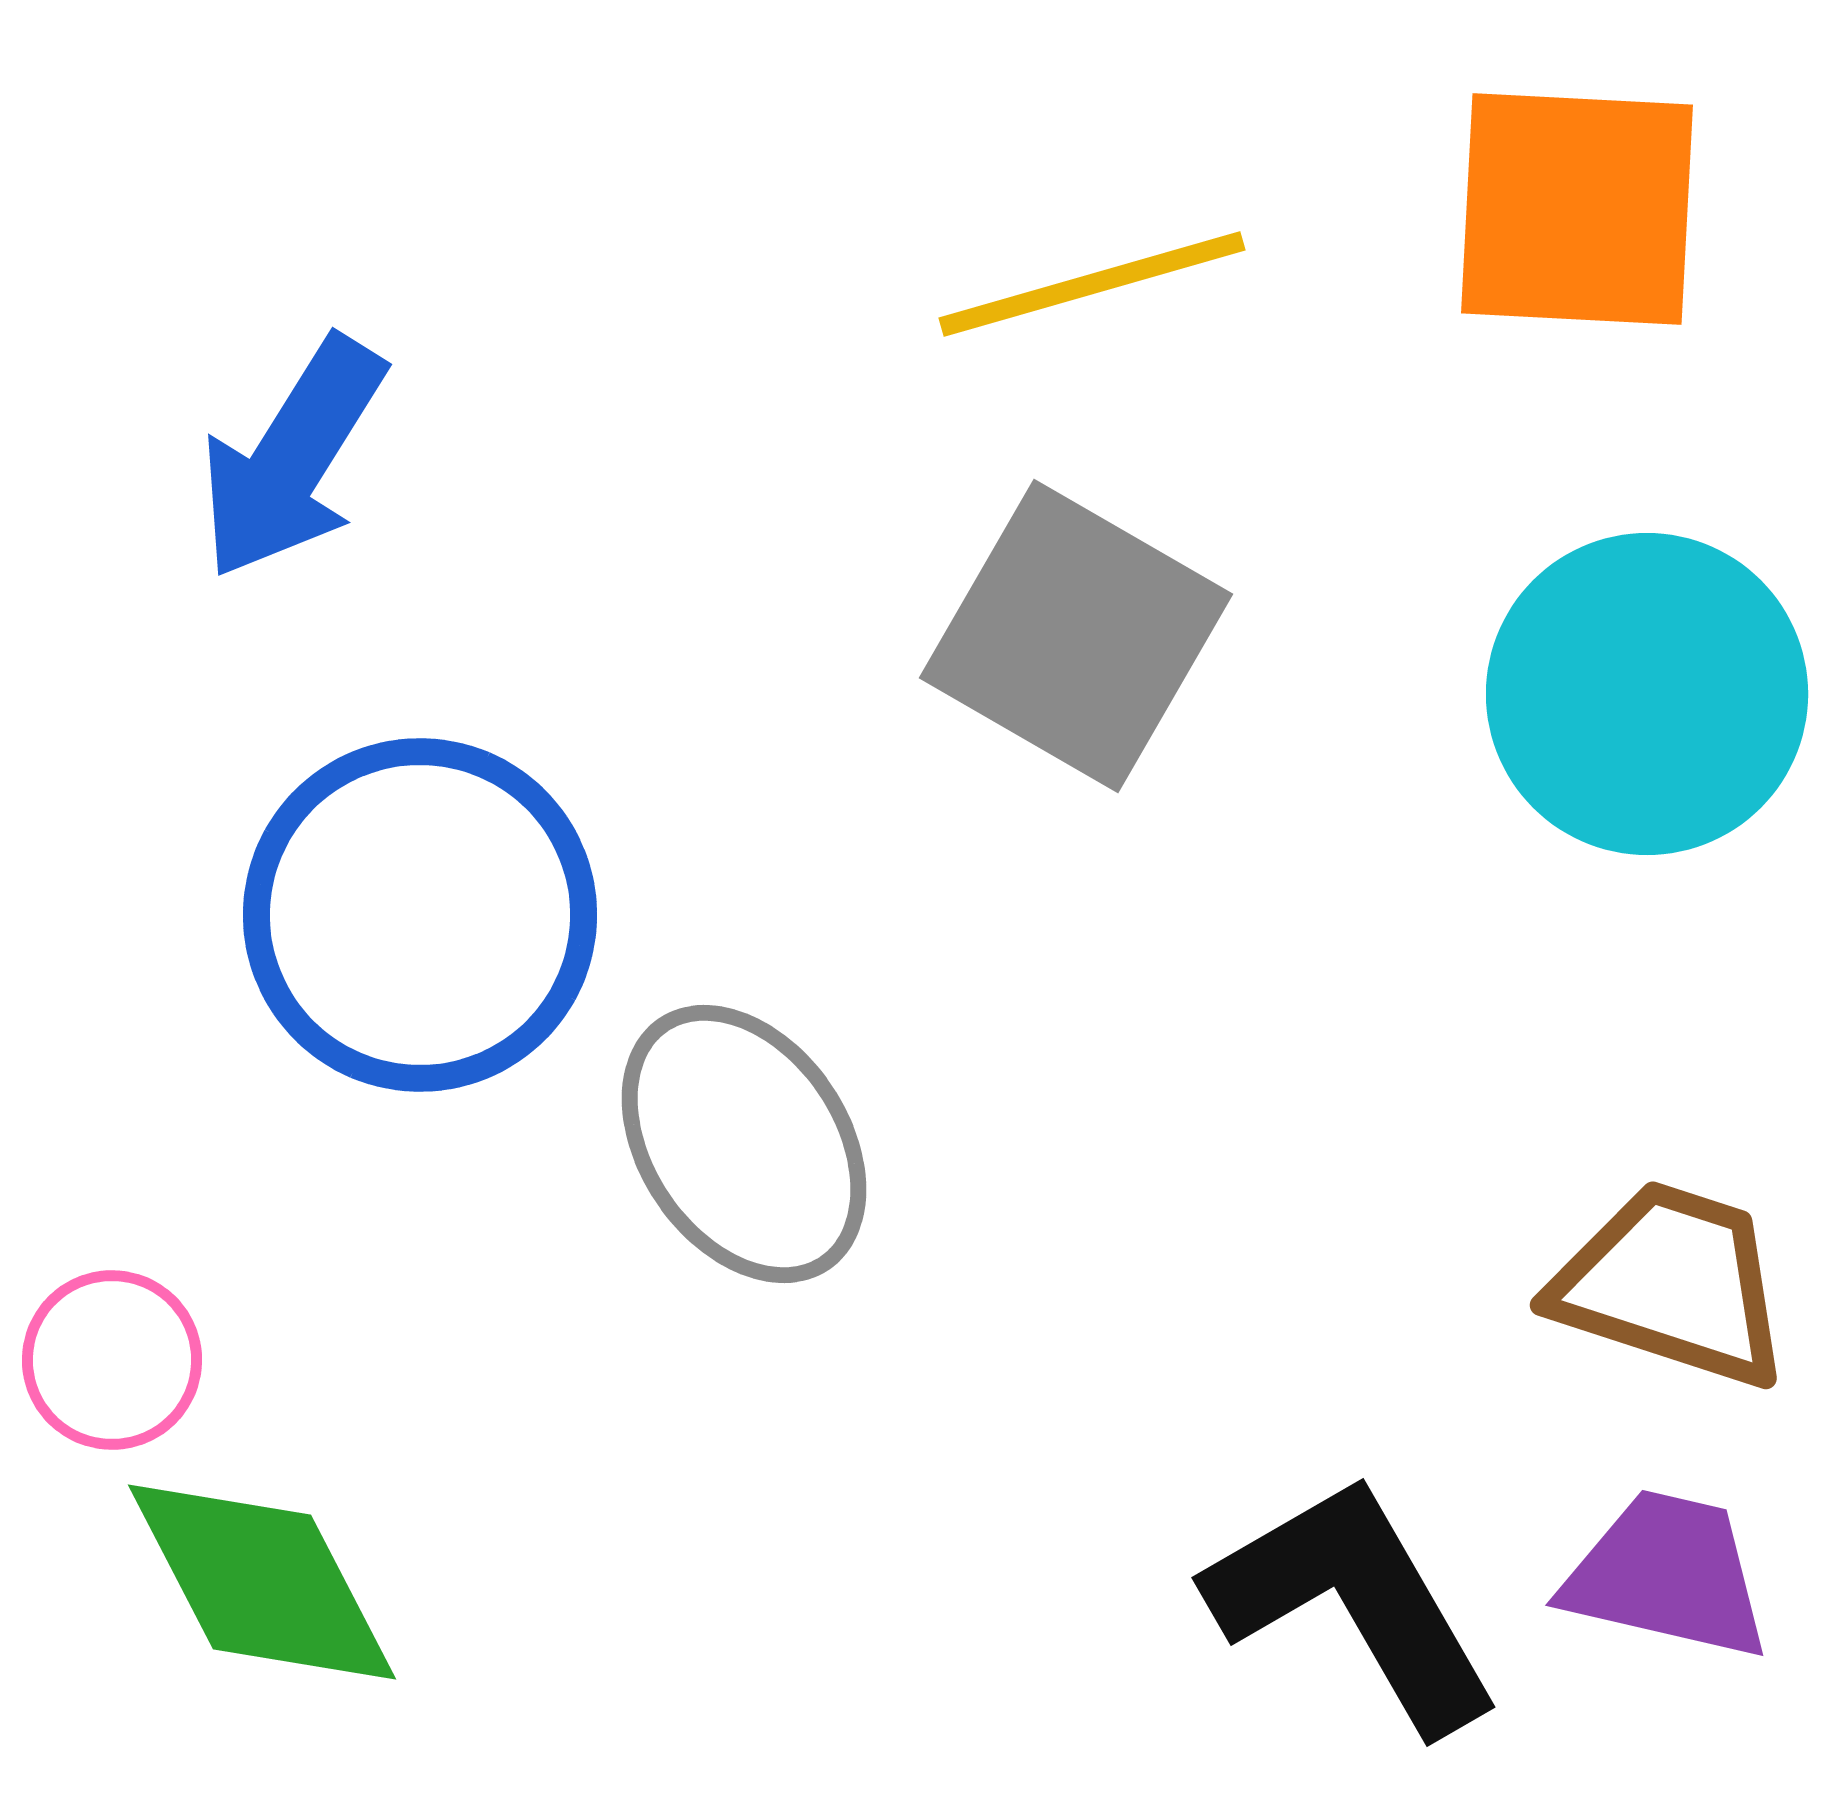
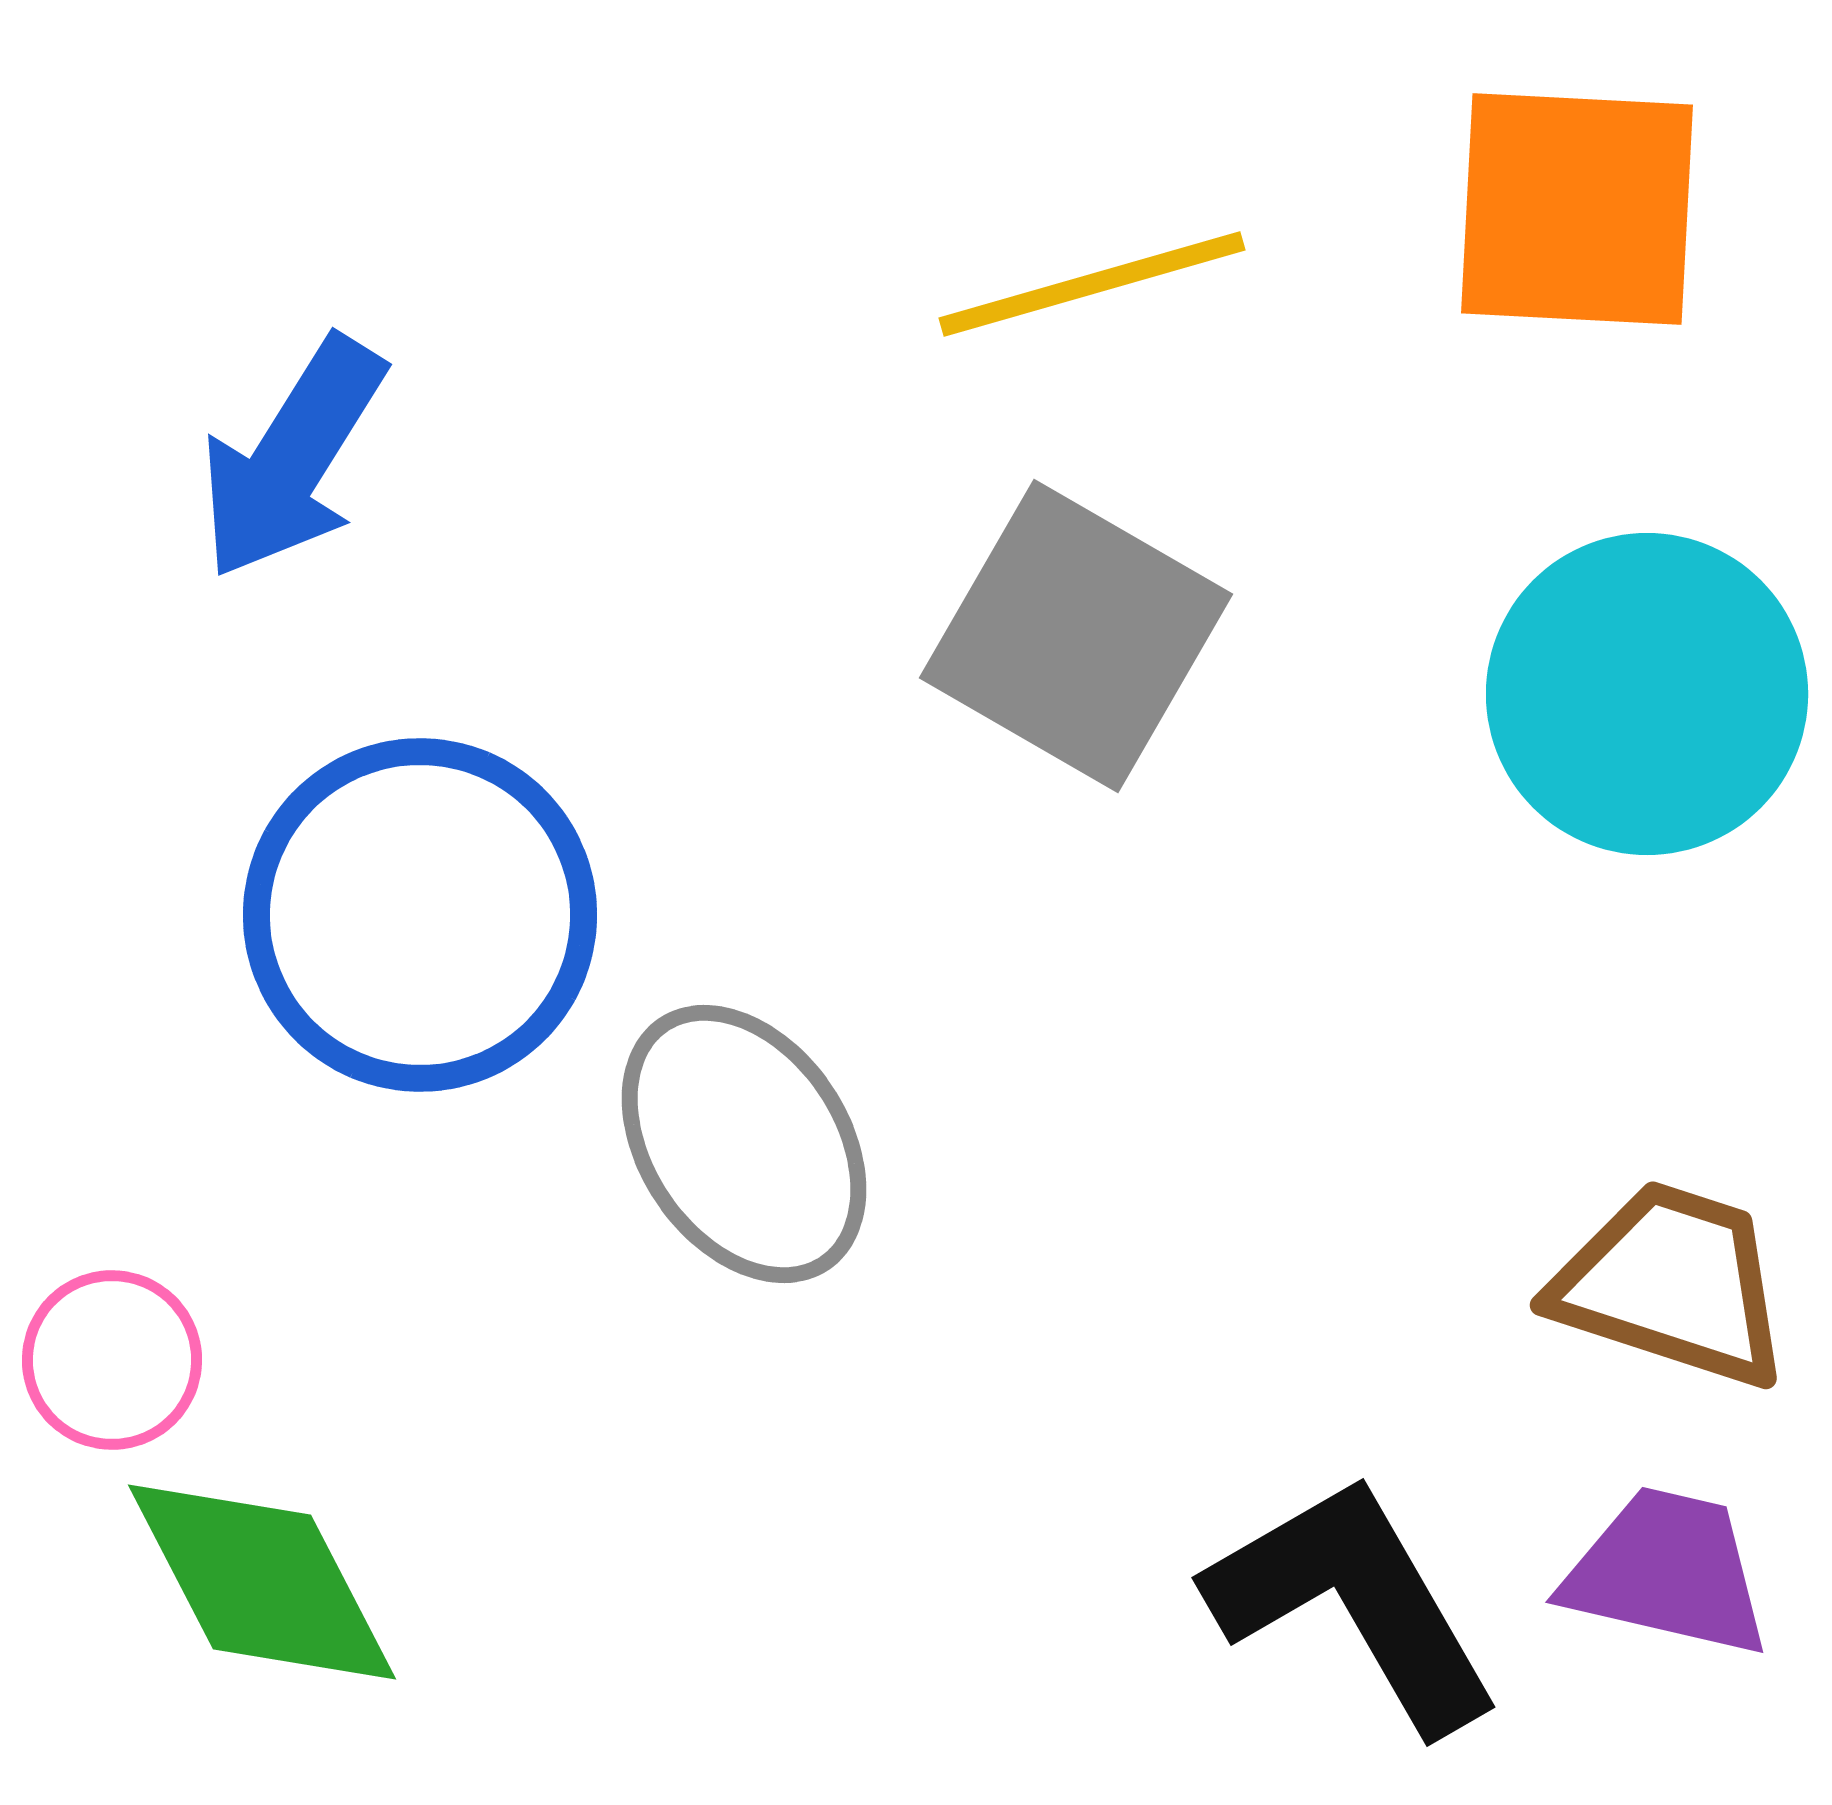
purple trapezoid: moved 3 px up
